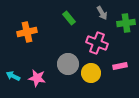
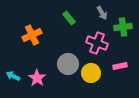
green cross: moved 3 px left, 4 px down
orange cross: moved 5 px right, 3 px down; rotated 12 degrees counterclockwise
pink star: rotated 24 degrees clockwise
